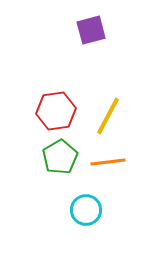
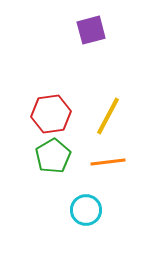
red hexagon: moved 5 px left, 3 px down
green pentagon: moved 7 px left, 1 px up
